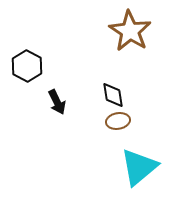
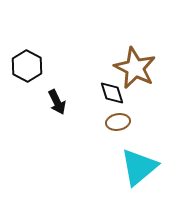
brown star: moved 5 px right, 37 px down; rotated 6 degrees counterclockwise
black diamond: moved 1 px left, 2 px up; rotated 8 degrees counterclockwise
brown ellipse: moved 1 px down
